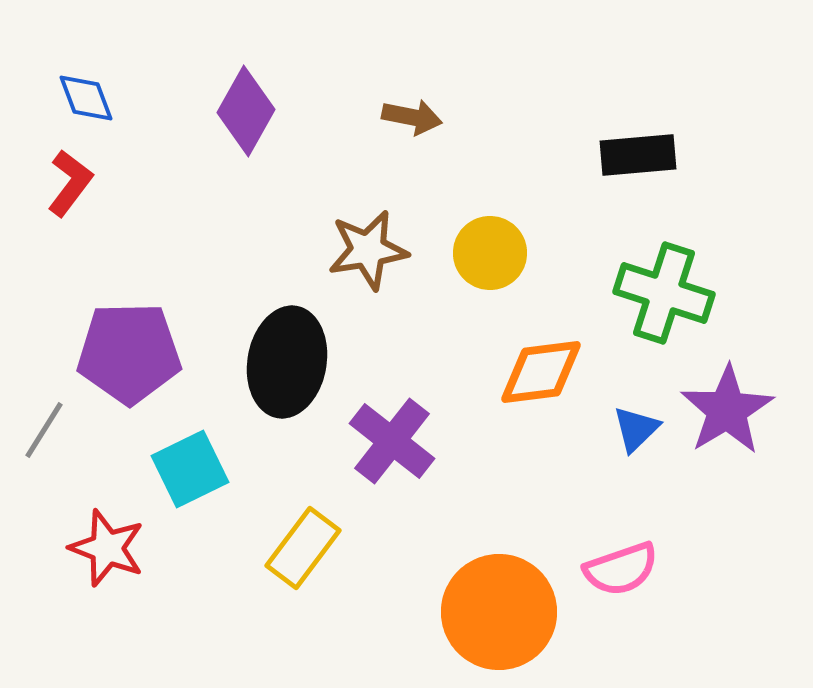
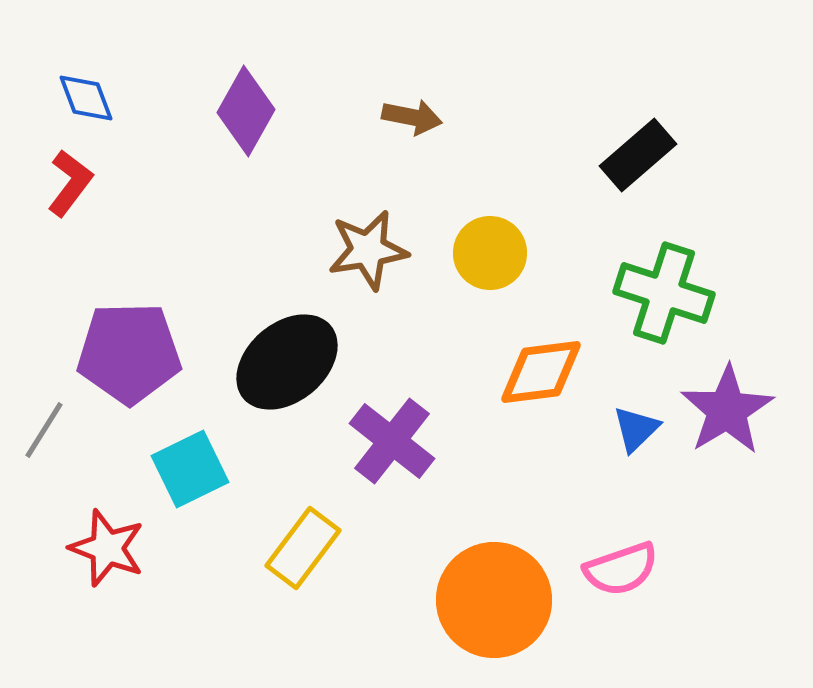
black rectangle: rotated 36 degrees counterclockwise
black ellipse: rotated 40 degrees clockwise
orange circle: moved 5 px left, 12 px up
